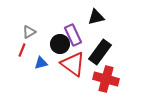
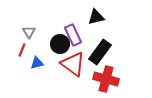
gray triangle: rotated 32 degrees counterclockwise
blue triangle: moved 4 px left
